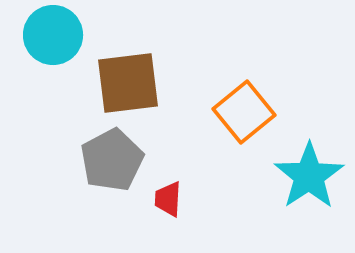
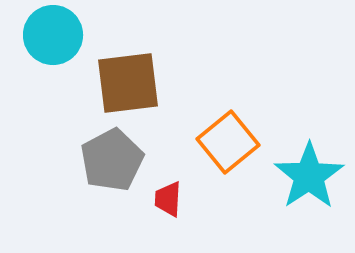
orange square: moved 16 px left, 30 px down
